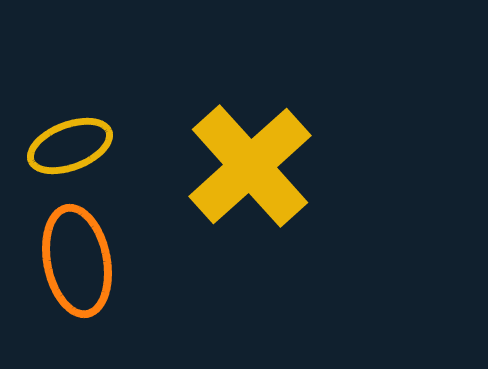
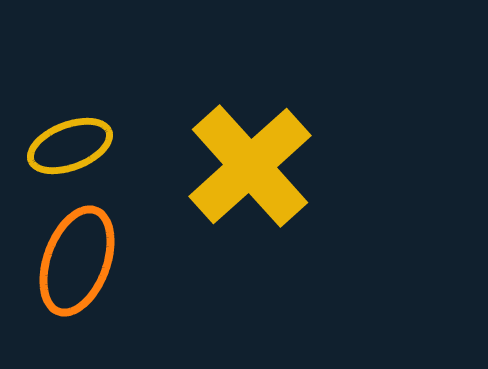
orange ellipse: rotated 31 degrees clockwise
